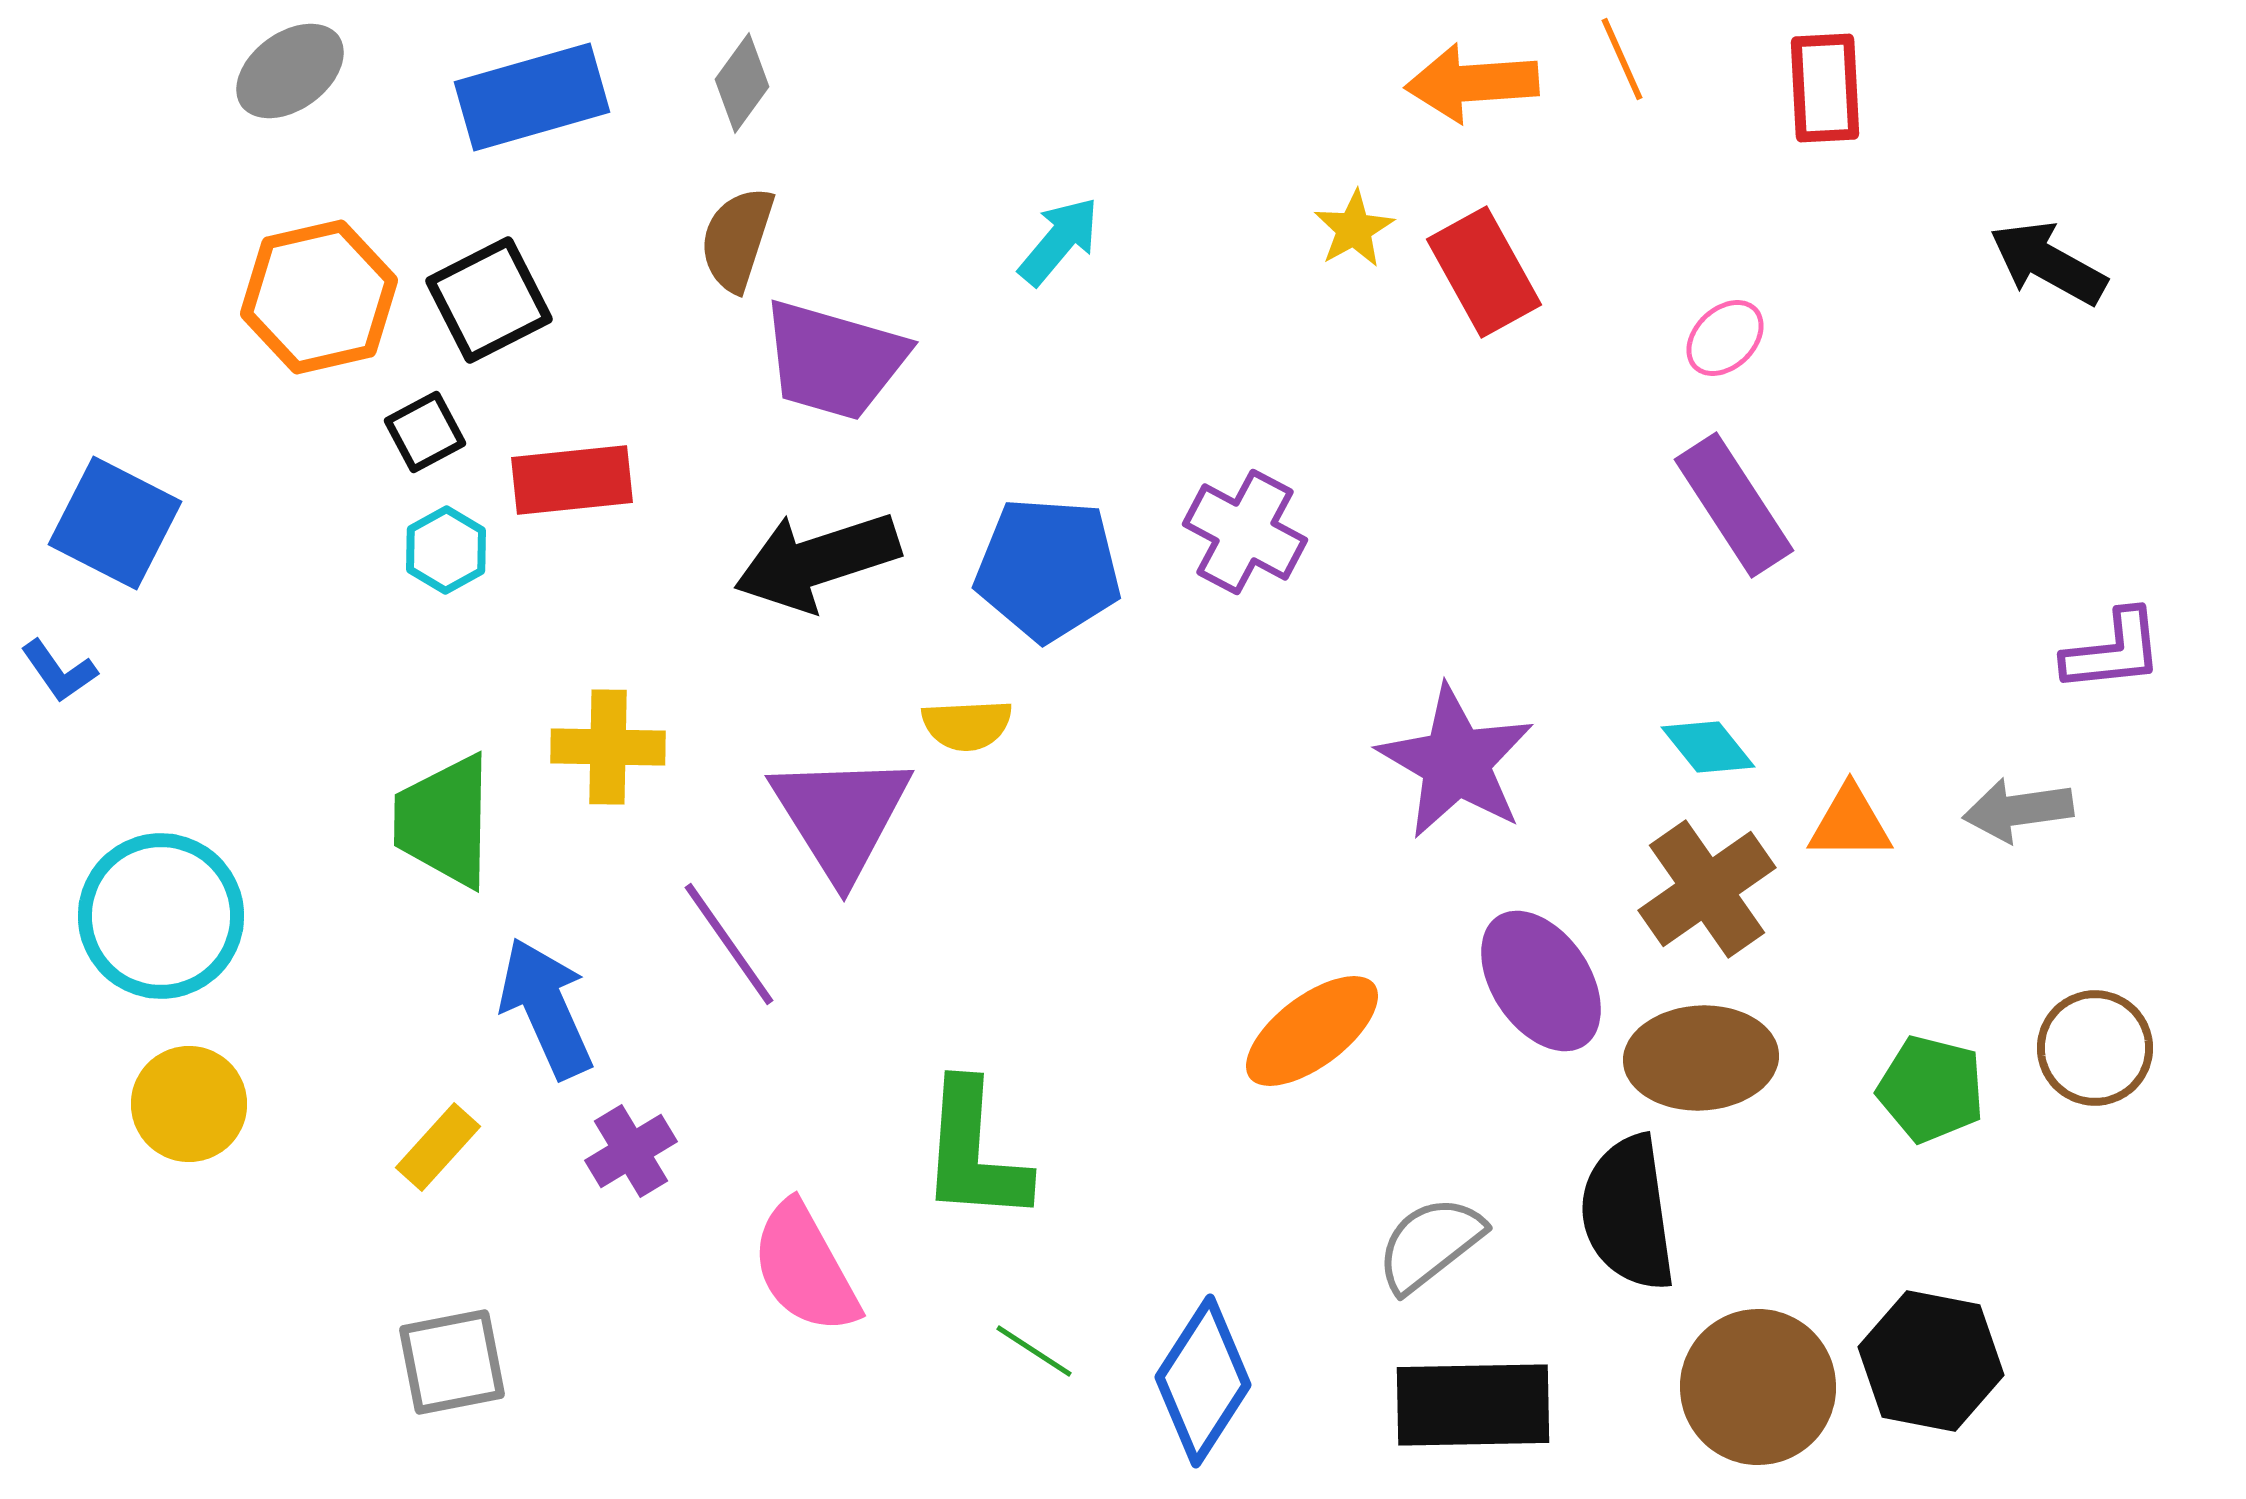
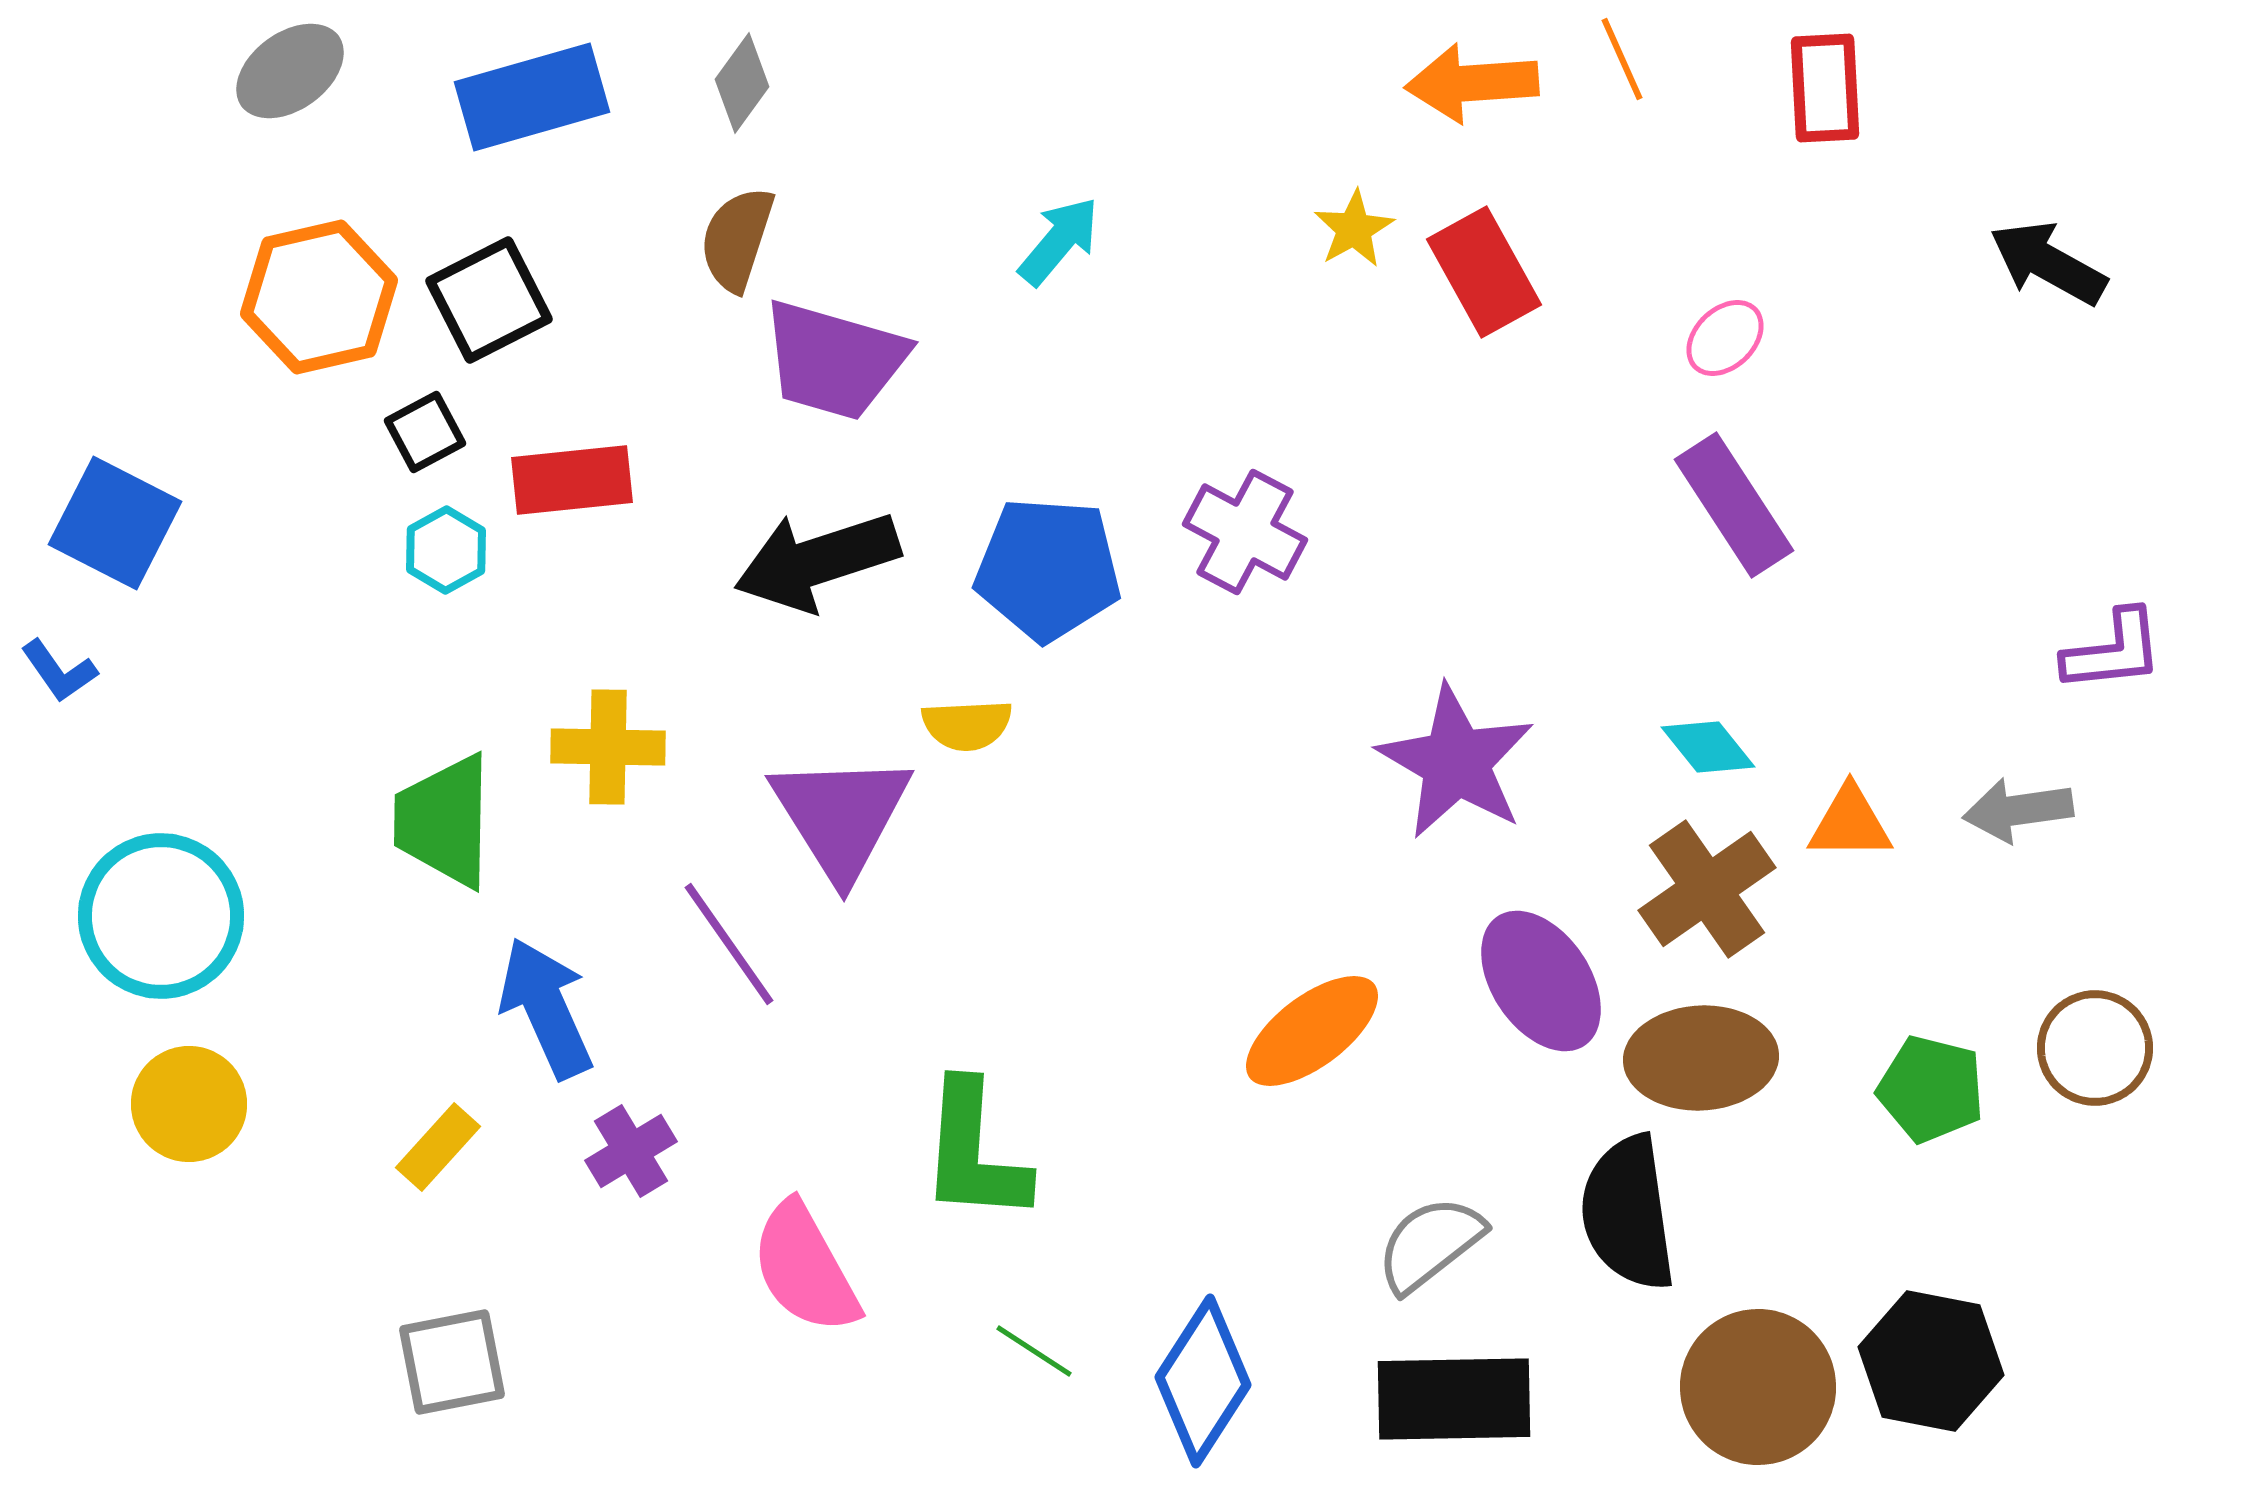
black rectangle at (1473, 1405): moved 19 px left, 6 px up
